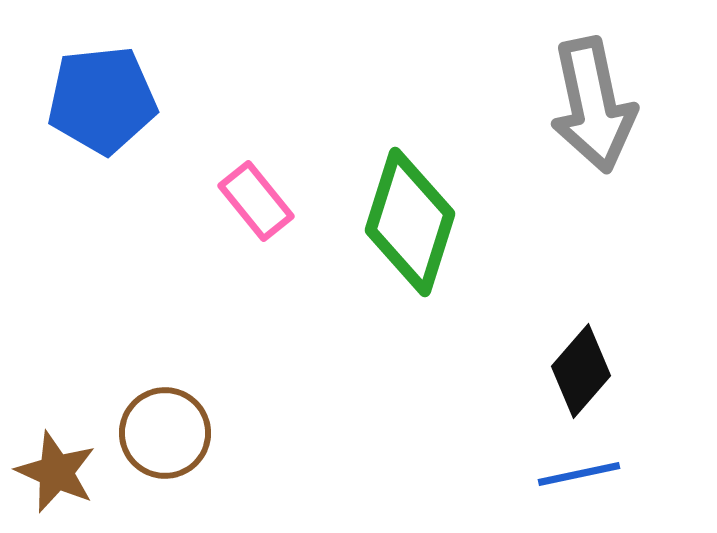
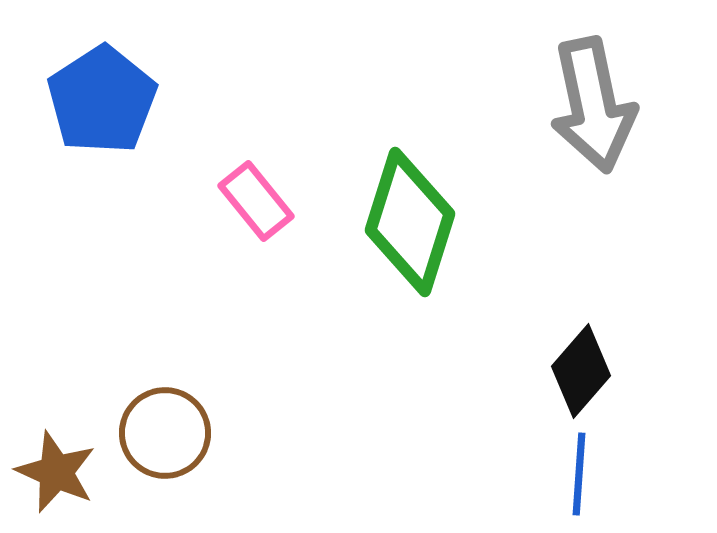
blue pentagon: rotated 27 degrees counterclockwise
blue line: rotated 74 degrees counterclockwise
